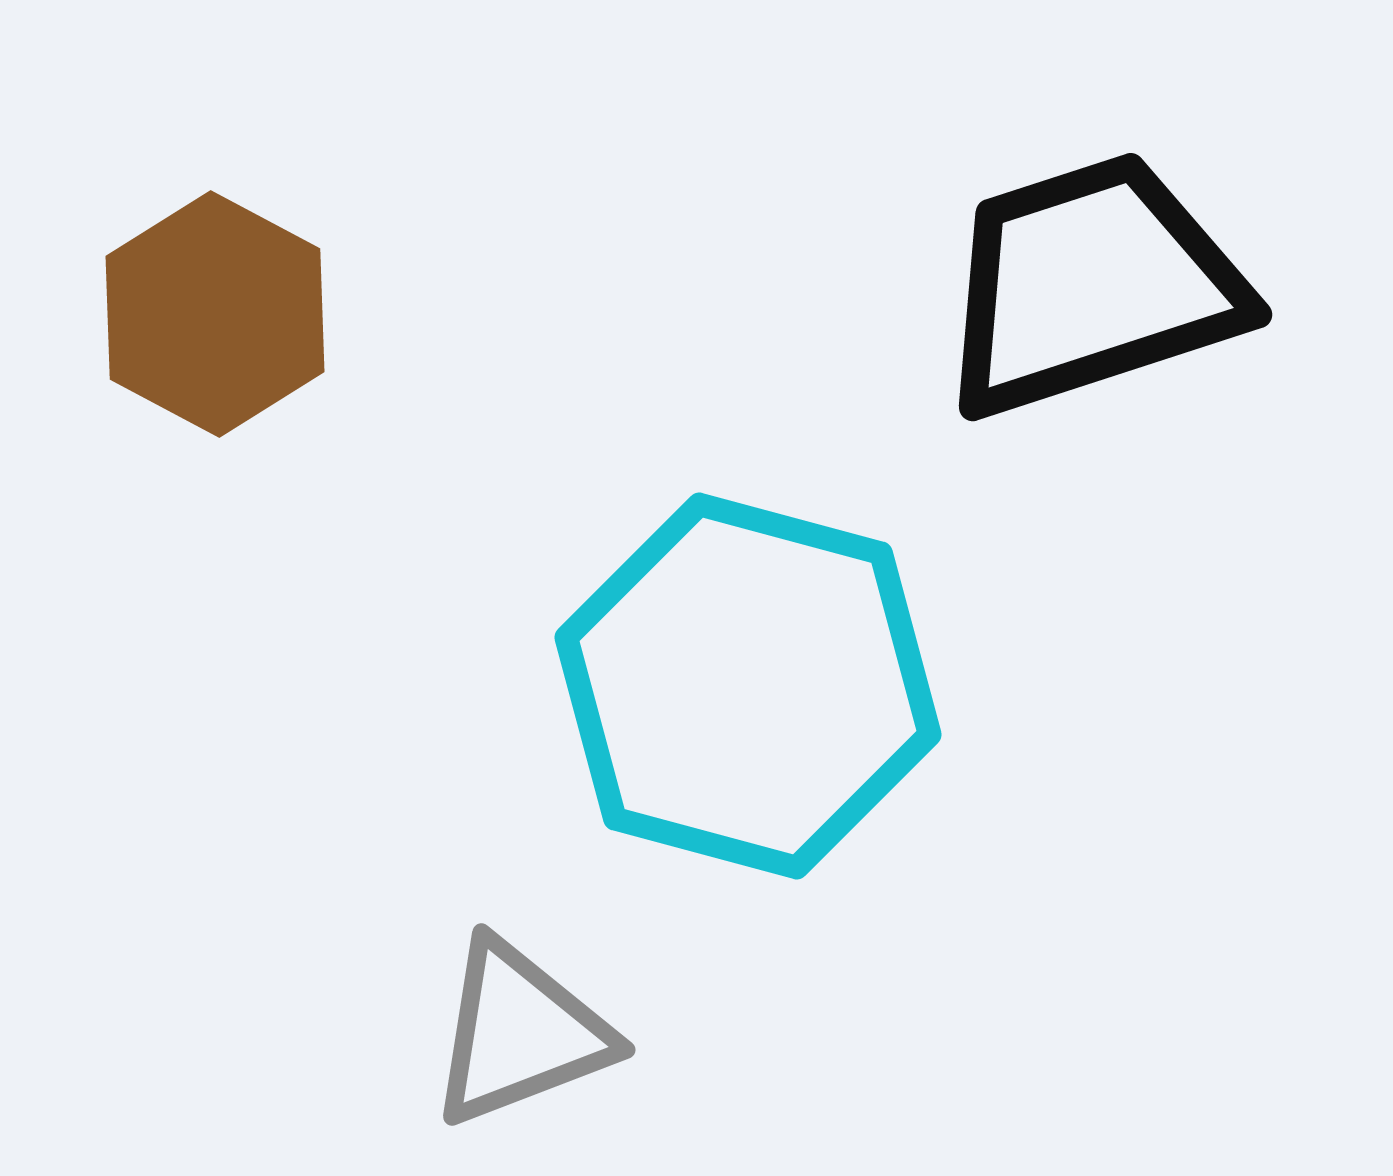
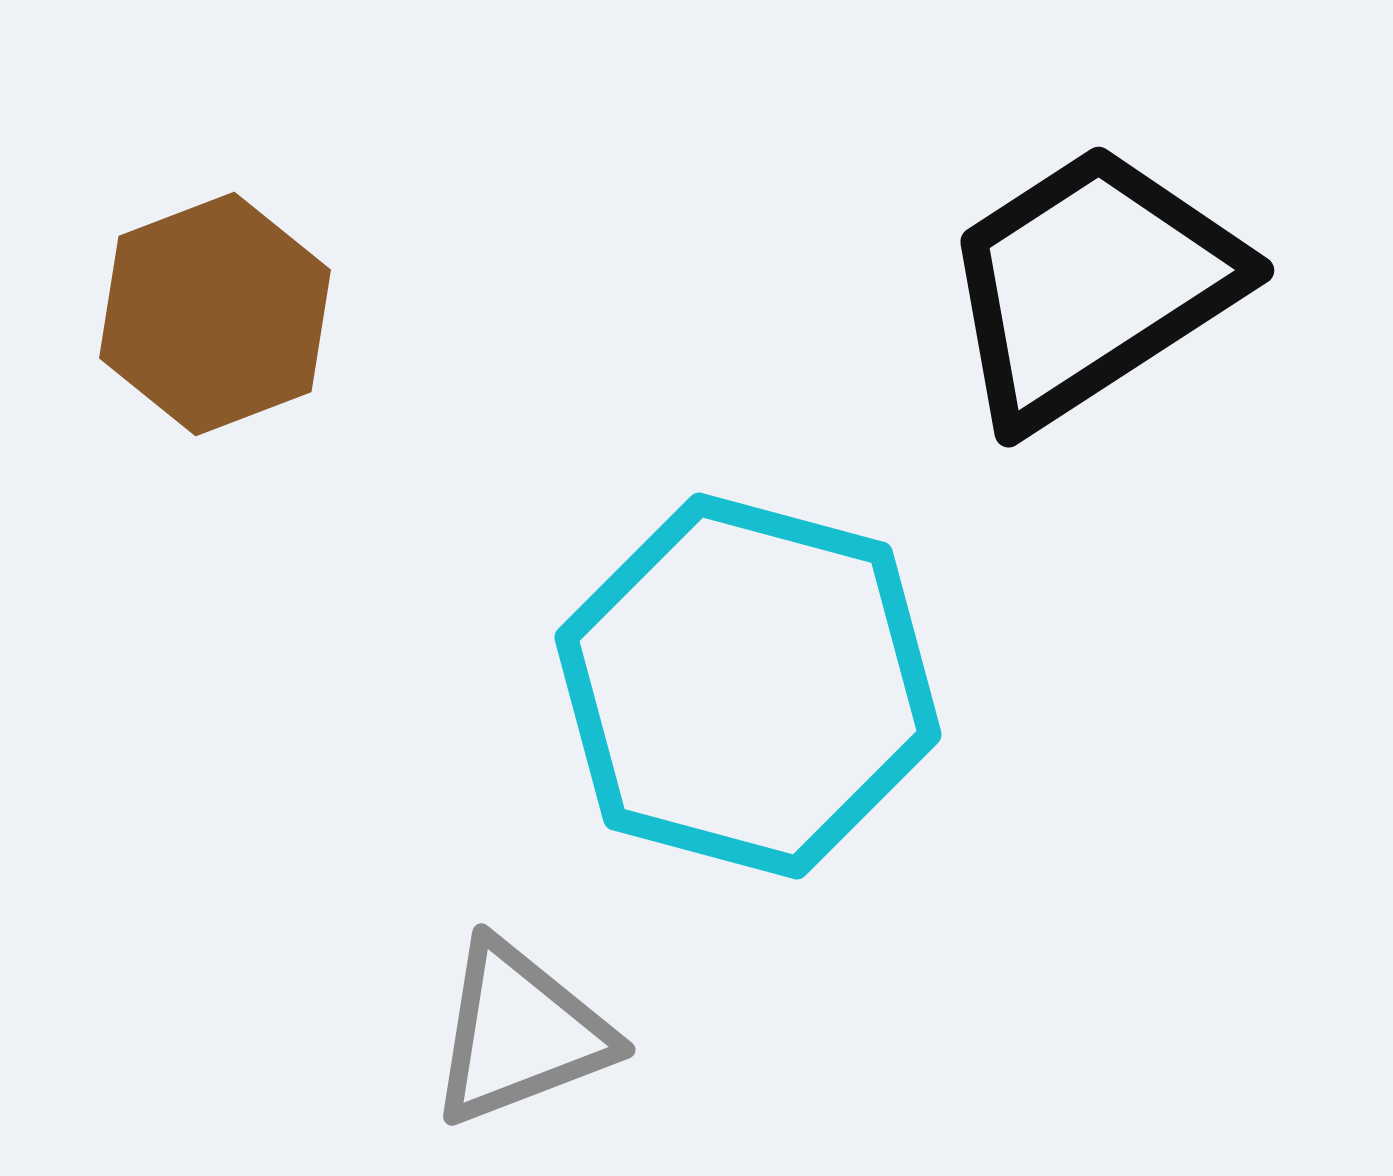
black trapezoid: rotated 15 degrees counterclockwise
brown hexagon: rotated 11 degrees clockwise
